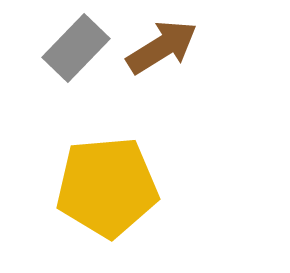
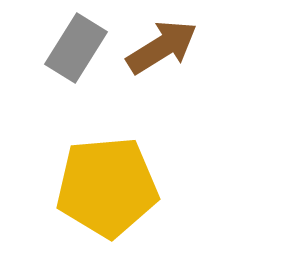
gray rectangle: rotated 12 degrees counterclockwise
